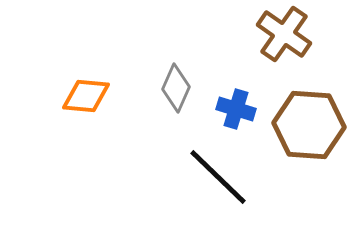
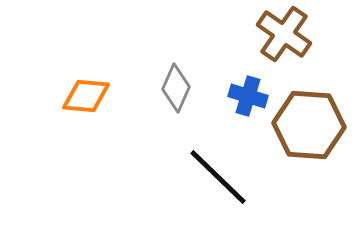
blue cross: moved 12 px right, 13 px up
